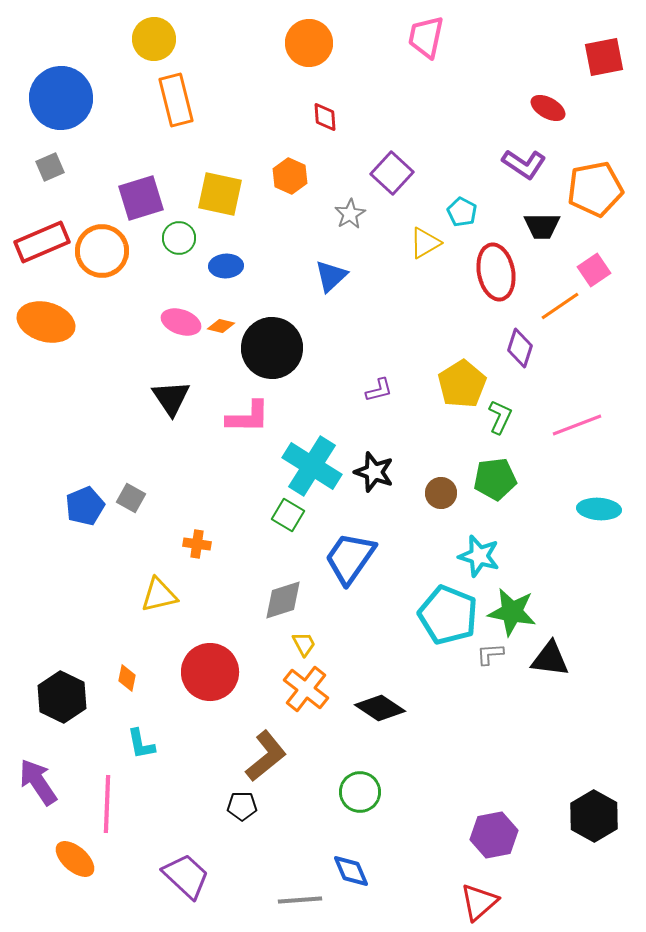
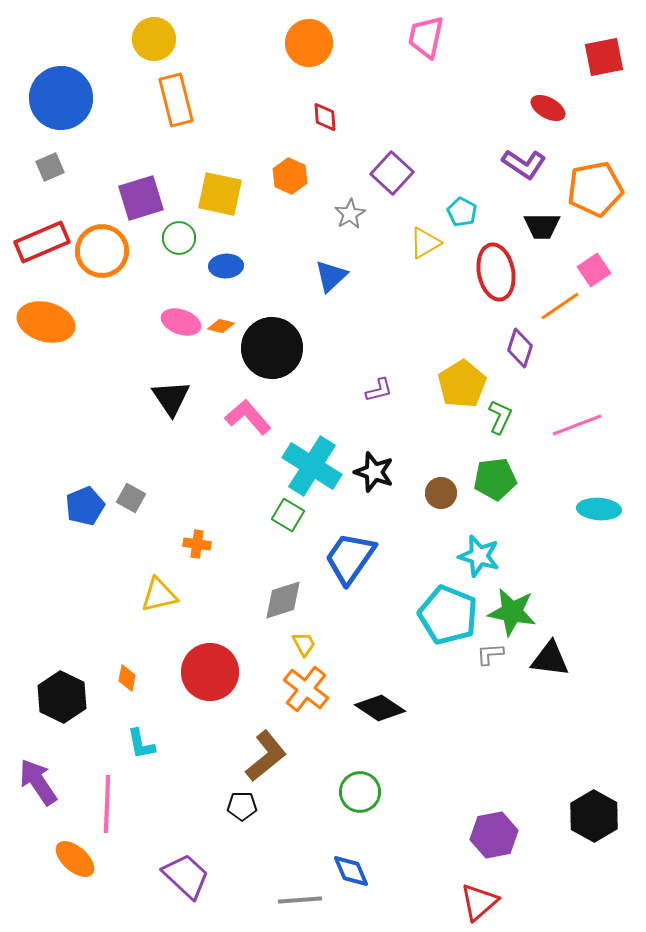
pink L-shape at (248, 417): rotated 132 degrees counterclockwise
